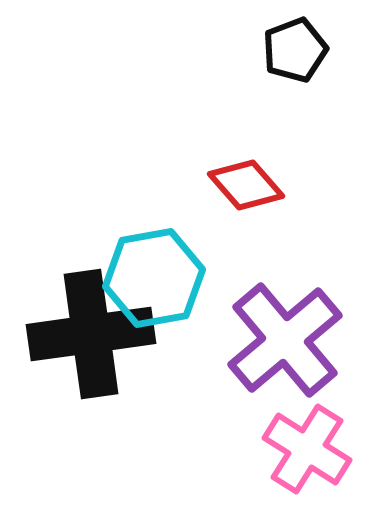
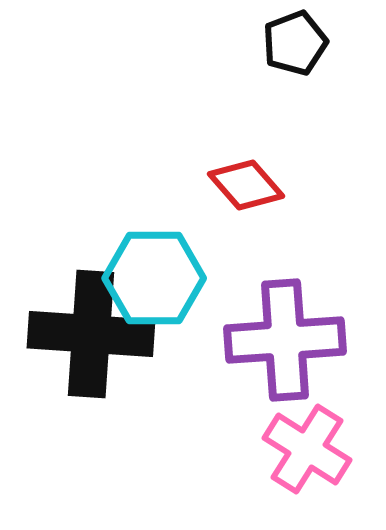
black pentagon: moved 7 px up
cyan hexagon: rotated 10 degrees clockwise
black cross: rotated 12 degrees clockwise
purple cross: rotated 36 degrees clockwise
